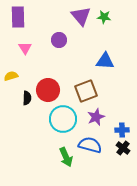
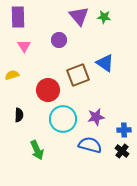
purple triangle: moved 2 px left
pink triangle: moved 1 px left, 2 px up
blue triangle: moved 2 px down; rotated 30 degrees clockwise
yellow semicircle: moved 1 px right, 1 px up
brown square: moved 8 px left, 16 px up
black semicircle: moved 8 px left, 17 px down
purple star: rotated 12 degrees clockwise
blue cross: moved 2 px right
black cross: moved 1 px left, 3 px down
green arrow: moved 29 px left, 7 px up
